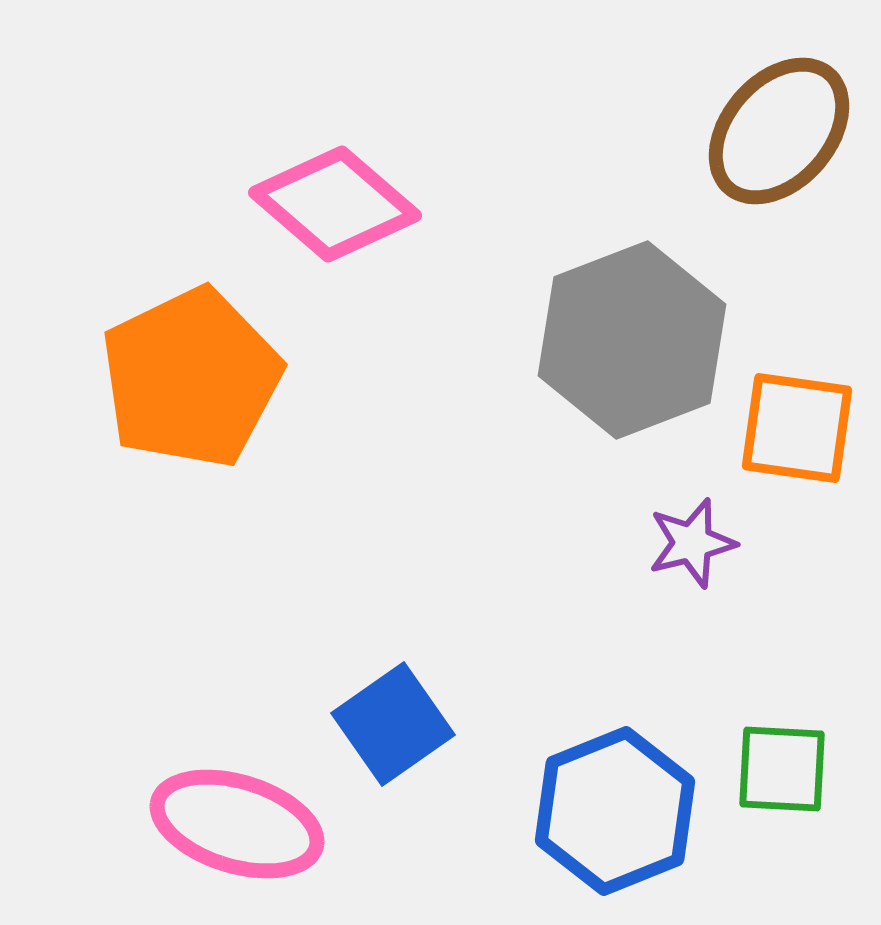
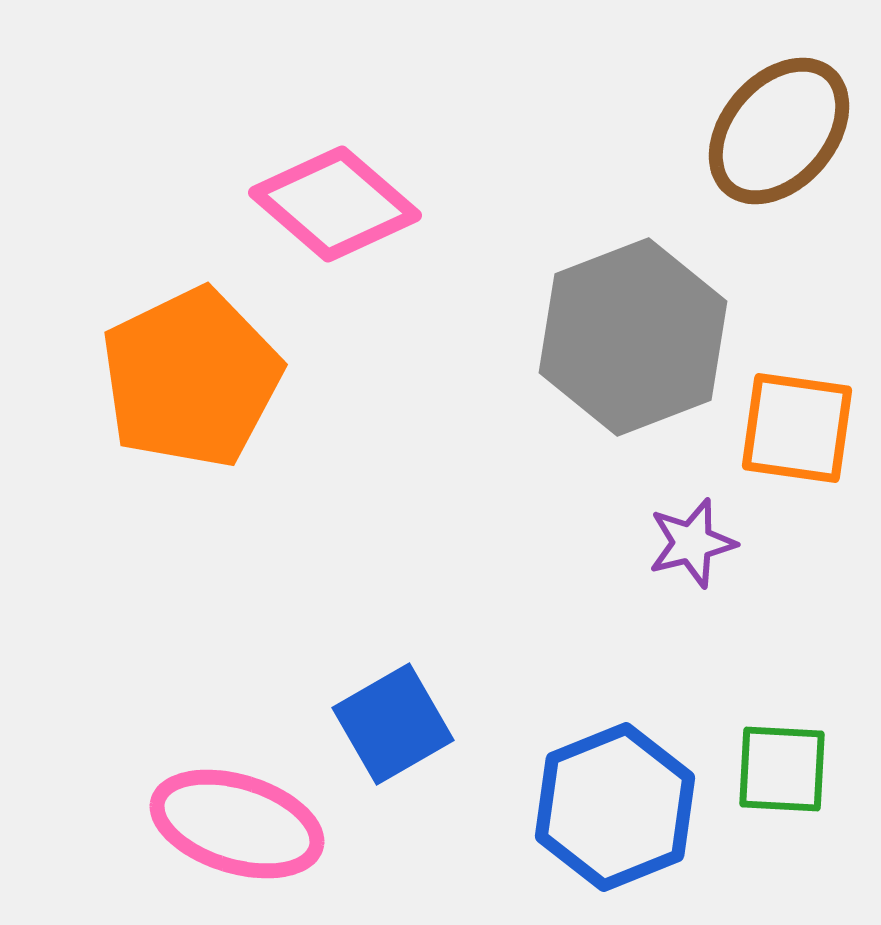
gray hexagon: moved 1 px right, 3 px up
blue square: rotated 5 degrees clockwise
blue hexagon: moved 4 px up
